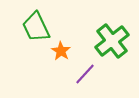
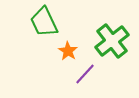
green trapezoid: moved 8 px right, 5 px up
orange star: moved 7 px right
